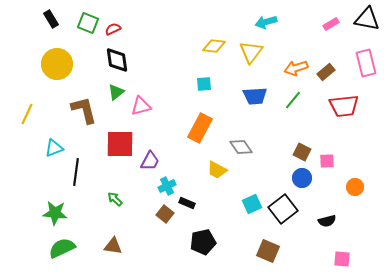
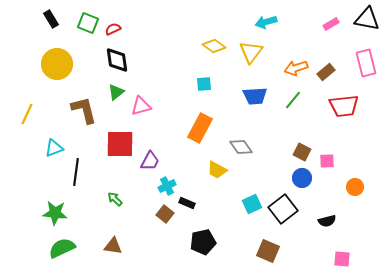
yellow diamond at (214, 46): rotated 30 degrees clockwise
